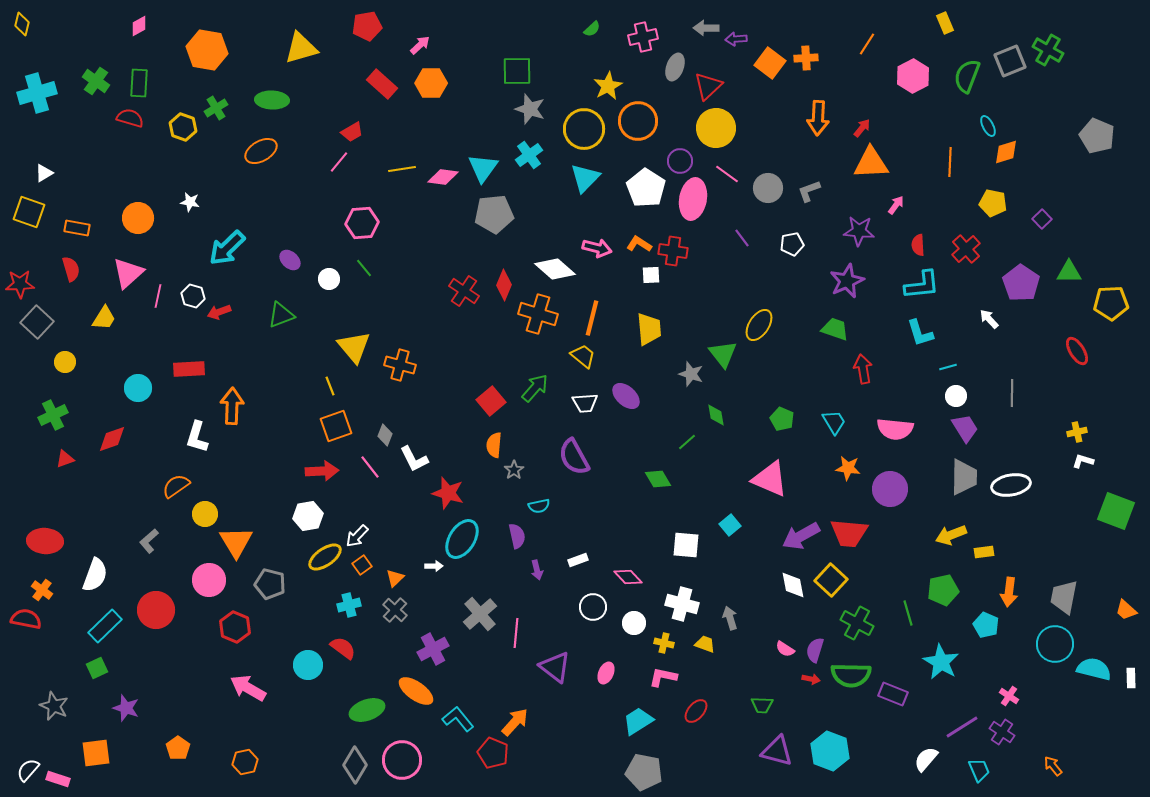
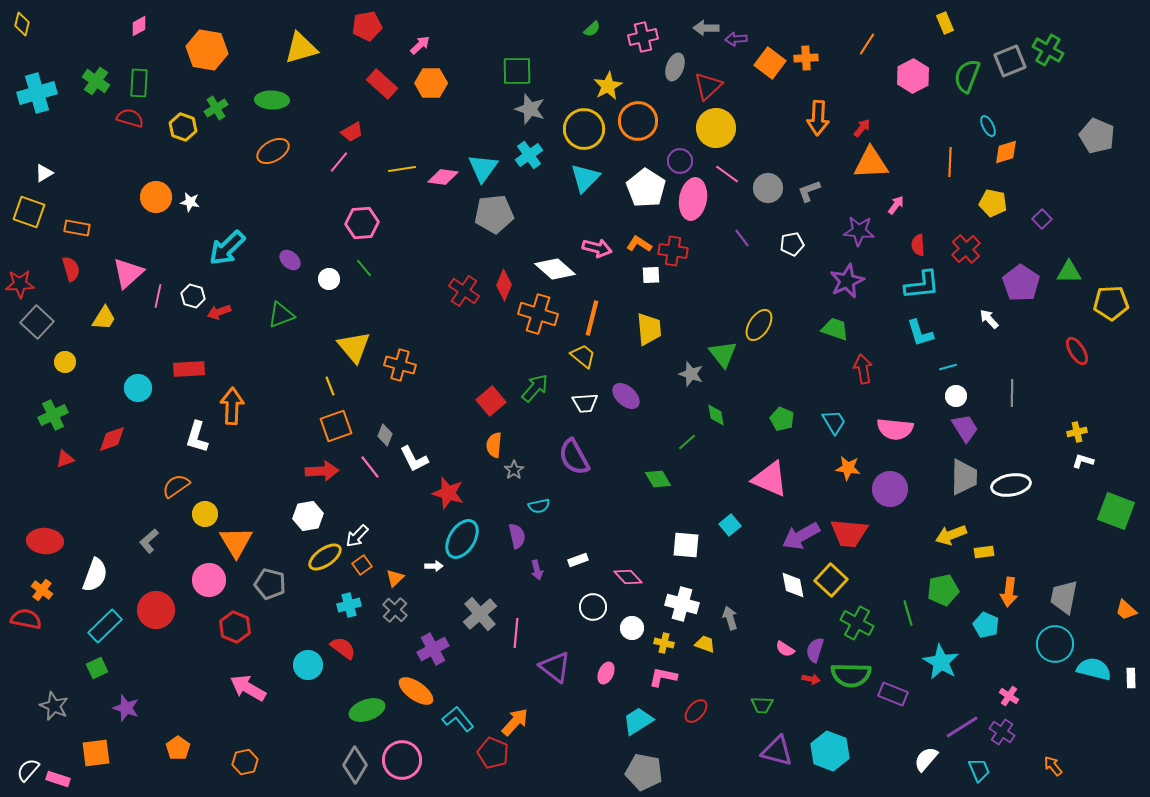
orange ellipse at (261, 151): moved 12 px right
orange circle at (138, 218): moved 18 px right, 21 px up
white circle at (634, 623): moved 2 px left, 5 px down
